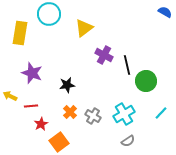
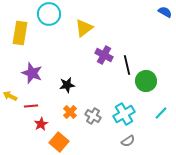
orange square: rotated 12 degrees counterclockwise
